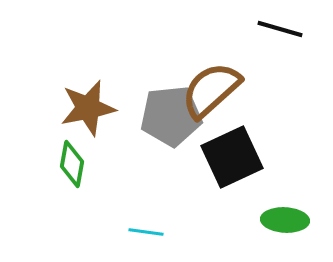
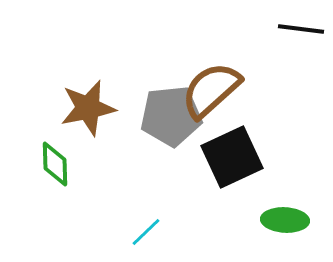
black line: moved 21 px right; rotated 9 degrees counterclockwise
green diamond: moved 17 px left; rotated 12 degrees counterclockwise
cyan line: rotated 52 degrees counterclockwise
